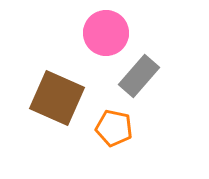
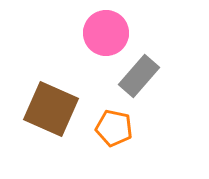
brown square: moved 6 px left, 11 px down
